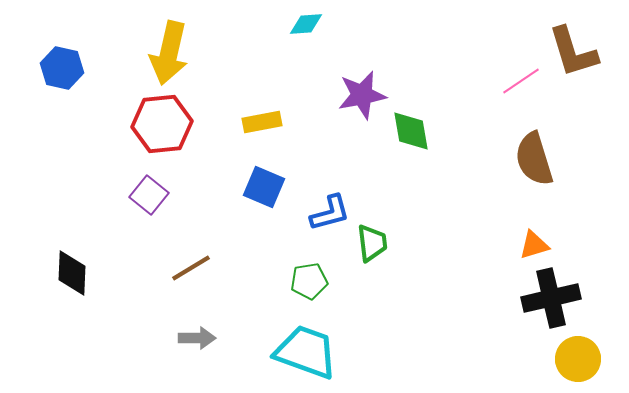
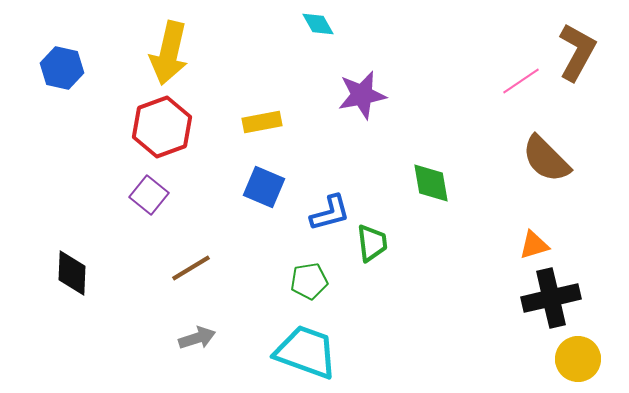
cyan diamond: moved 12 px right; rotated 64 degrees clockwise
brown L-shape: moved 4 px right; rotated 134 degrees counterclockwise
red hexagon: moved 3 px down; rotated 14 degrees counterclockwise
green diamond: moved 20 px right, 52 px down
brown semicircle: moved 12 px right; rotated 28 degrees counterclockwise
gray arrow: rotated 18 degrees counterclockwise
